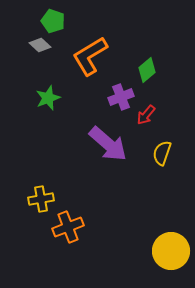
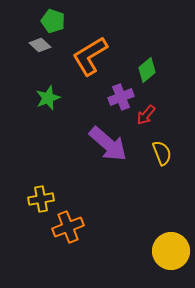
yellow semicircle: rotated 140 degrees clockwise
